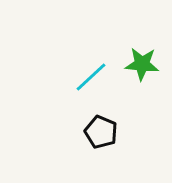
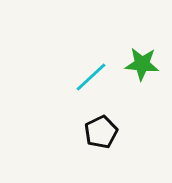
black pentagon: rotated 24 degrees clockwise
